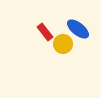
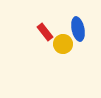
blue ellipse: rotated 40 degrees clockwise
